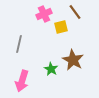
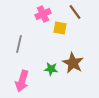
pink cross: moved 1 px left
yellow square: moved 1 px left, 1 px down; rotated 24 degrees clockwise
brown star: moved 3 px down
green star: rotated 24 degrees counterclockwise
